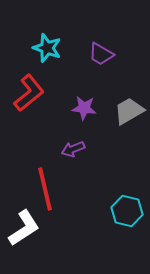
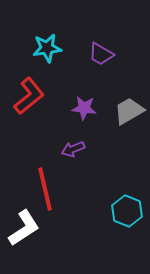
cyan star: rotated 28 degrees counterclockwise
red L-shape: moved 3 px down
cyan hexagon: rotated 8 degrees clockwise
